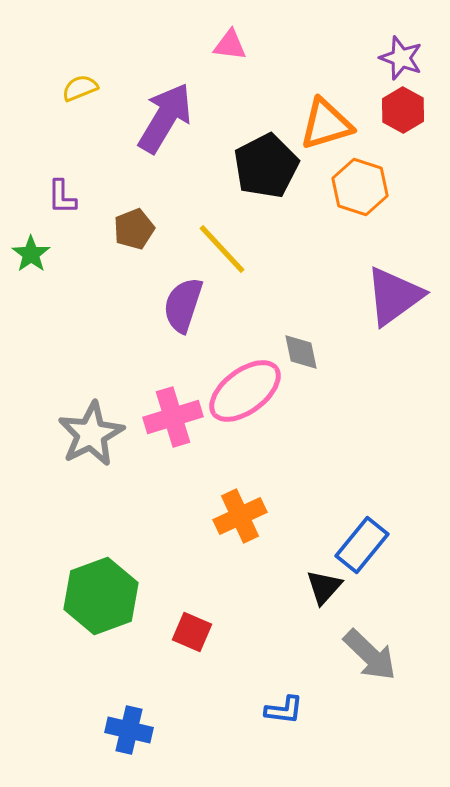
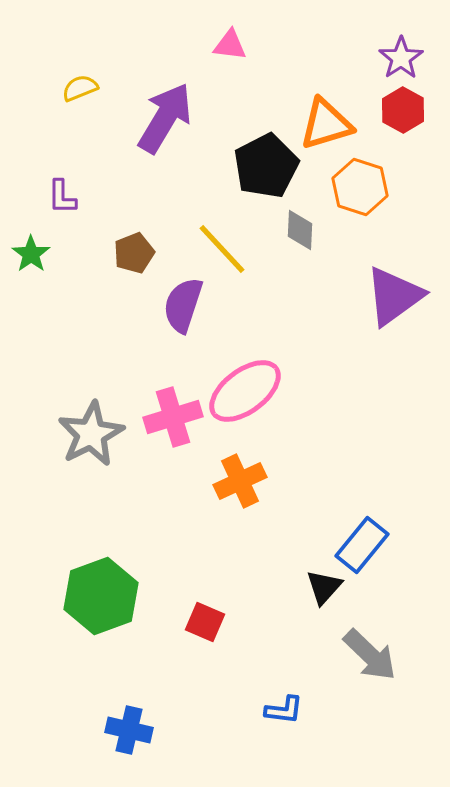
purple star: rotated 18 degrees clockwise
brown pentagon: moved 24 px down
gray diamond: moved 1 px left, 122 px up; rotated 15 degrees clockwise
orange cross: moved 35 px up
red square: moved 13 px right, 10 px up
